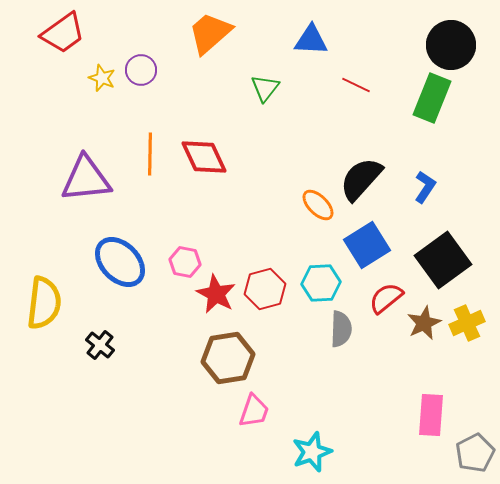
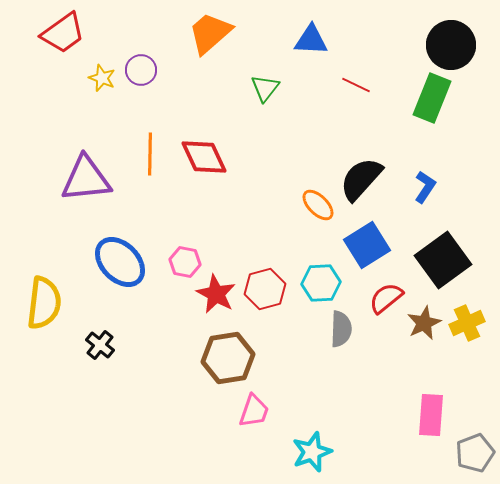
gray pentagon: rotated 6 degrees clockwise
